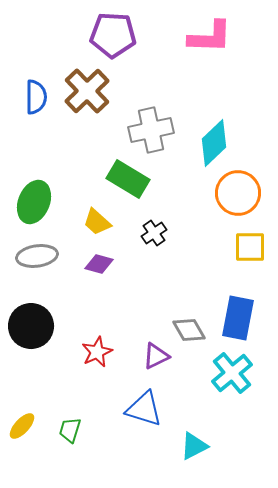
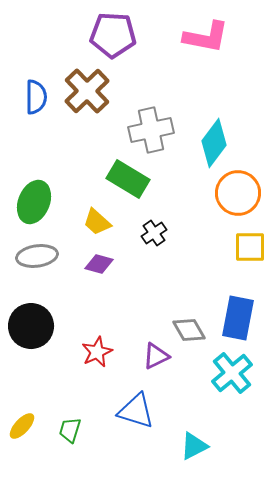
pink L-shape: moved 4 px left; rotated 9 degrees clockwise
cyan diamond: rotated 9 degrees counterclockwise
blue triangle: moved 8 px left, 2 px down
